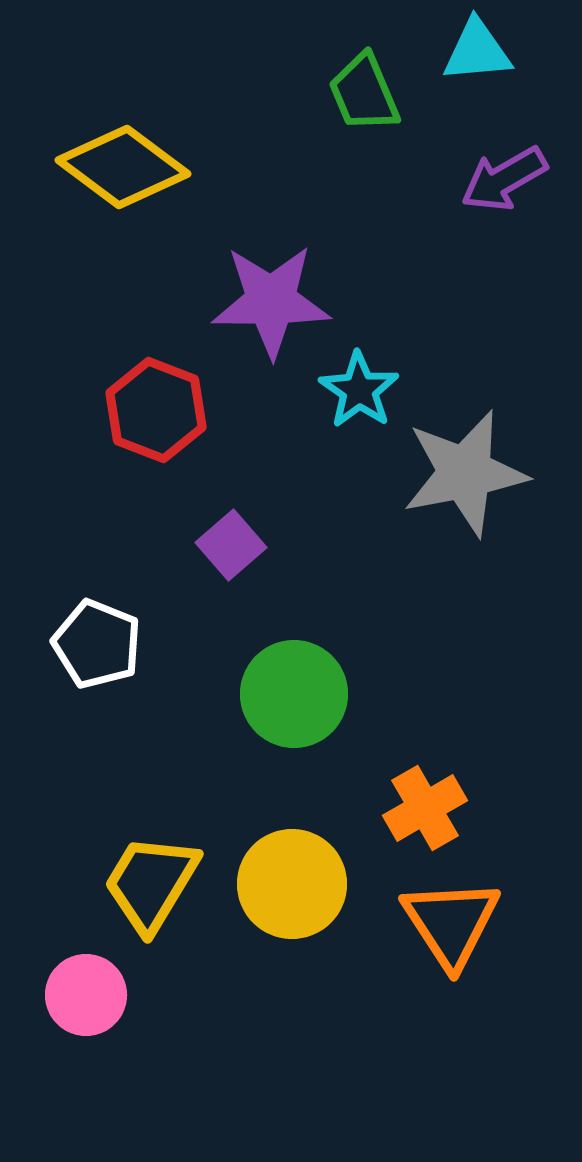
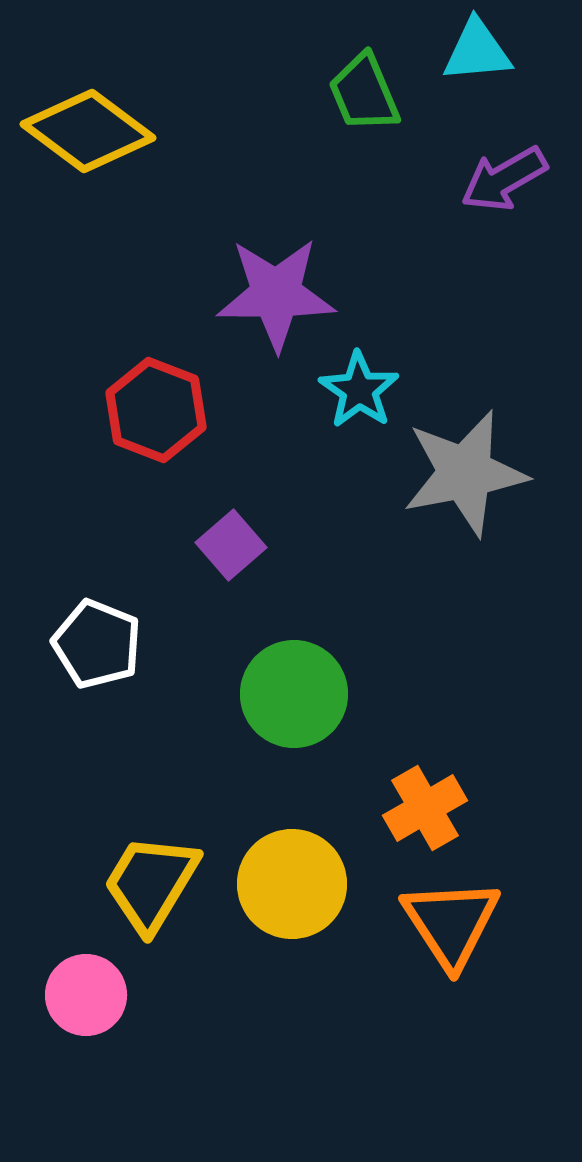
yellow diamond: moved 35 px left, 36 px up
purple star: moved 5 px right, 7 px up
